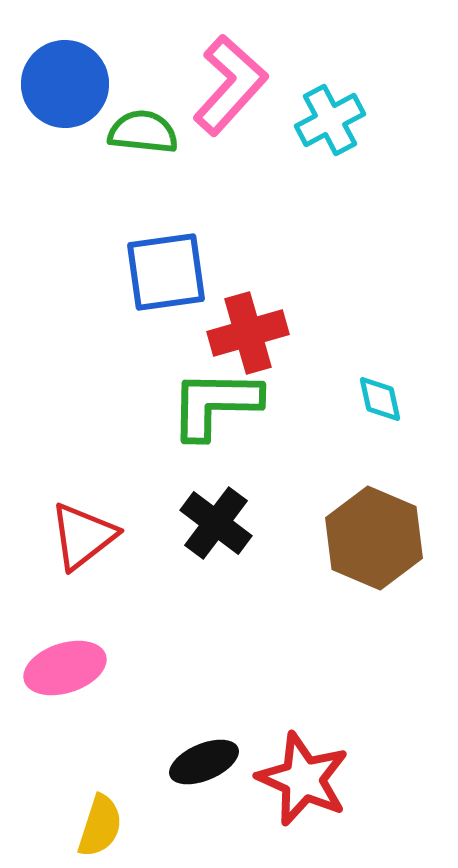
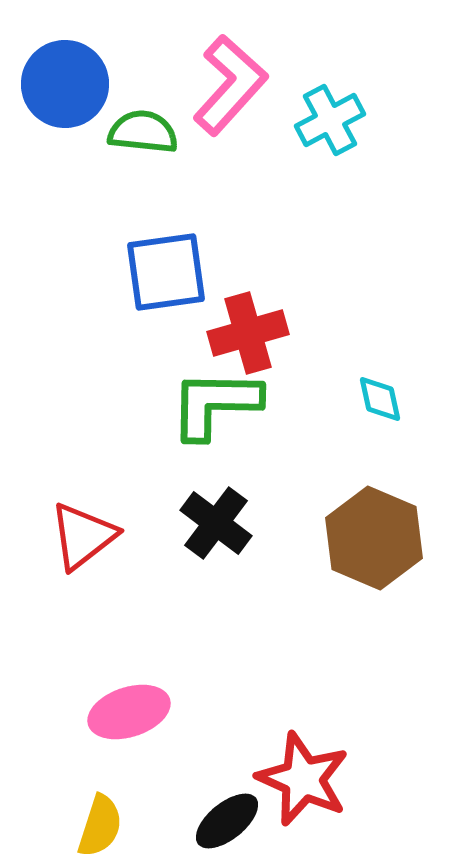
pink ellipse: moved 64 px right, 44 px down
black ellipse: moved 23 px right, 59 px down; rotated 16 degrees counterclockwise
